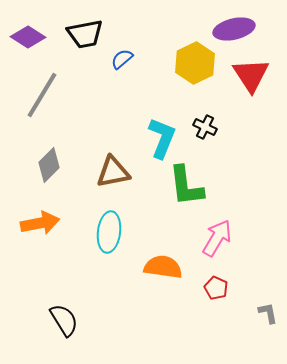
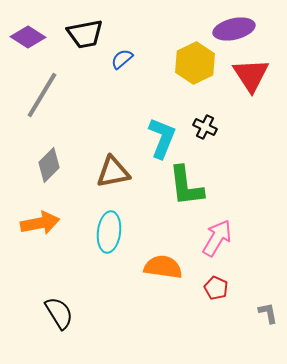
black semicircle: moved 5 px left, 7 px up
